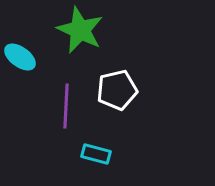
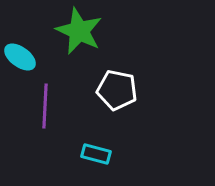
green star: moved 1 px left, 1 px down
white pentagon: rotated 24 degrees clockwise
purple line: moved 21 px left
